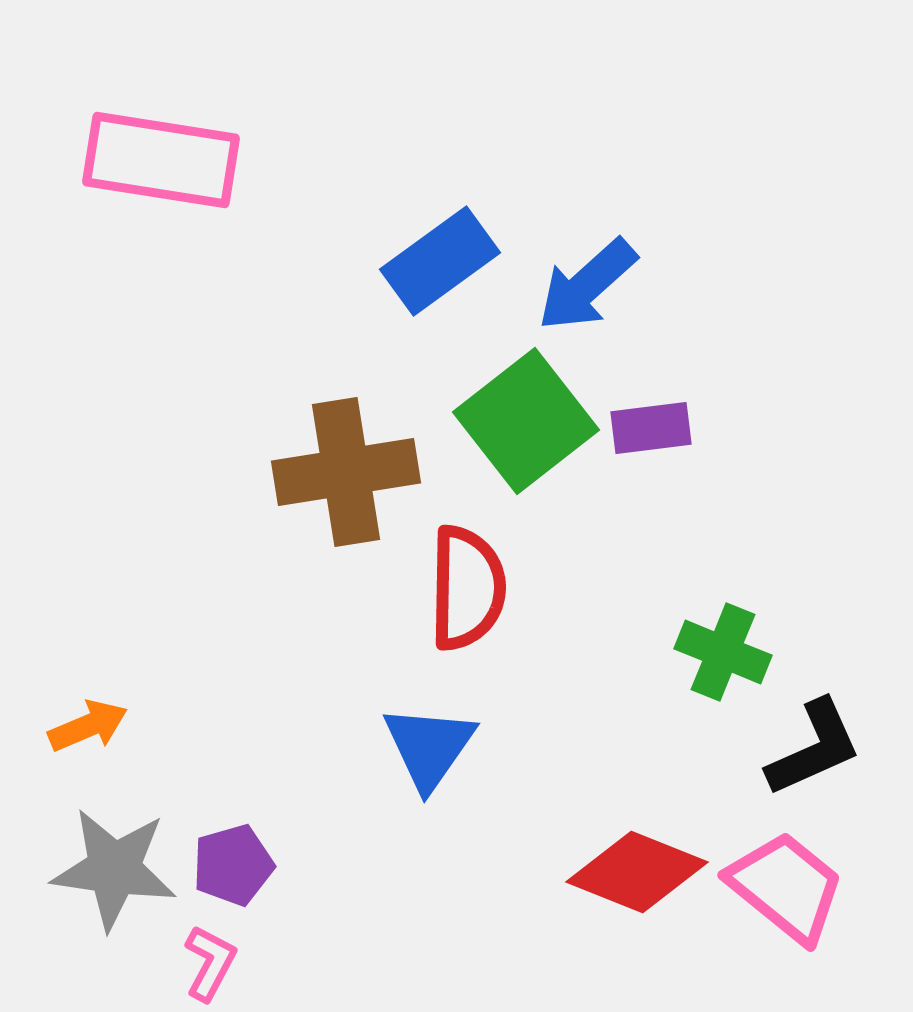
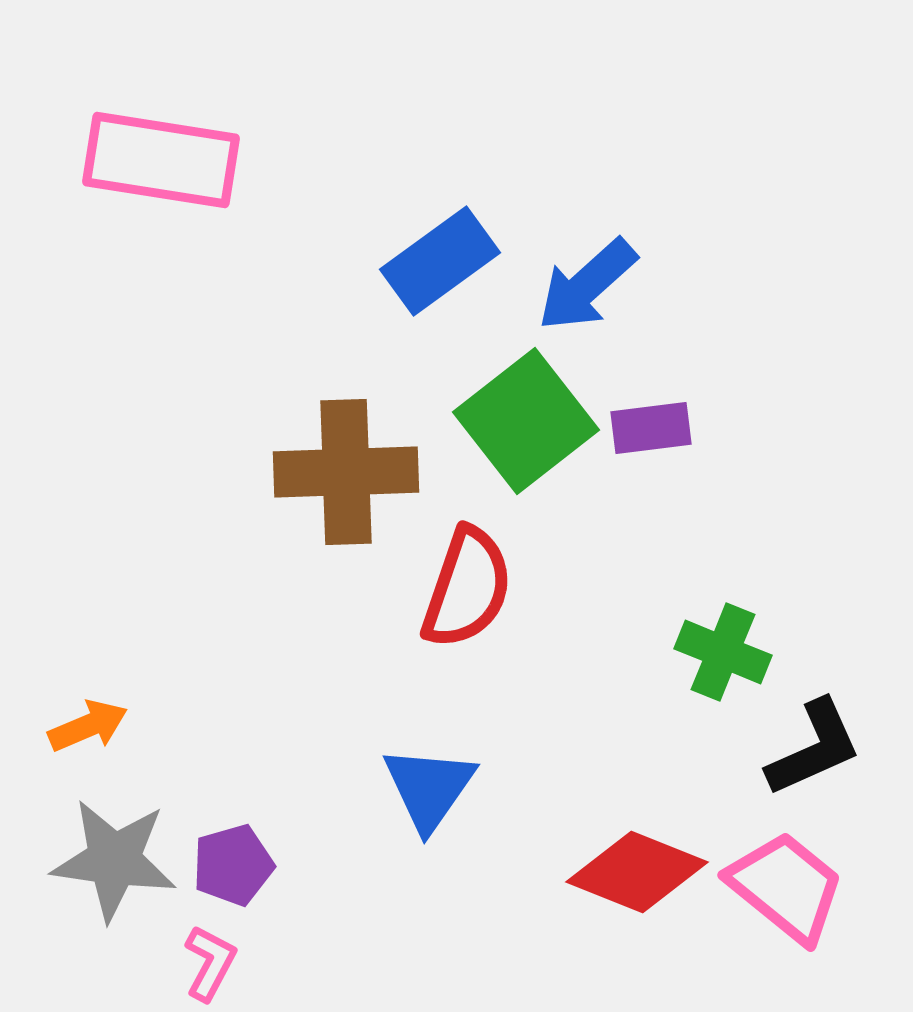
brown cross: rotated 7 degrees clockwise
red semicircle: rotated 18 degrees clockwise
blue triangle: moved 41 px down
gray star: moved 9 px up
